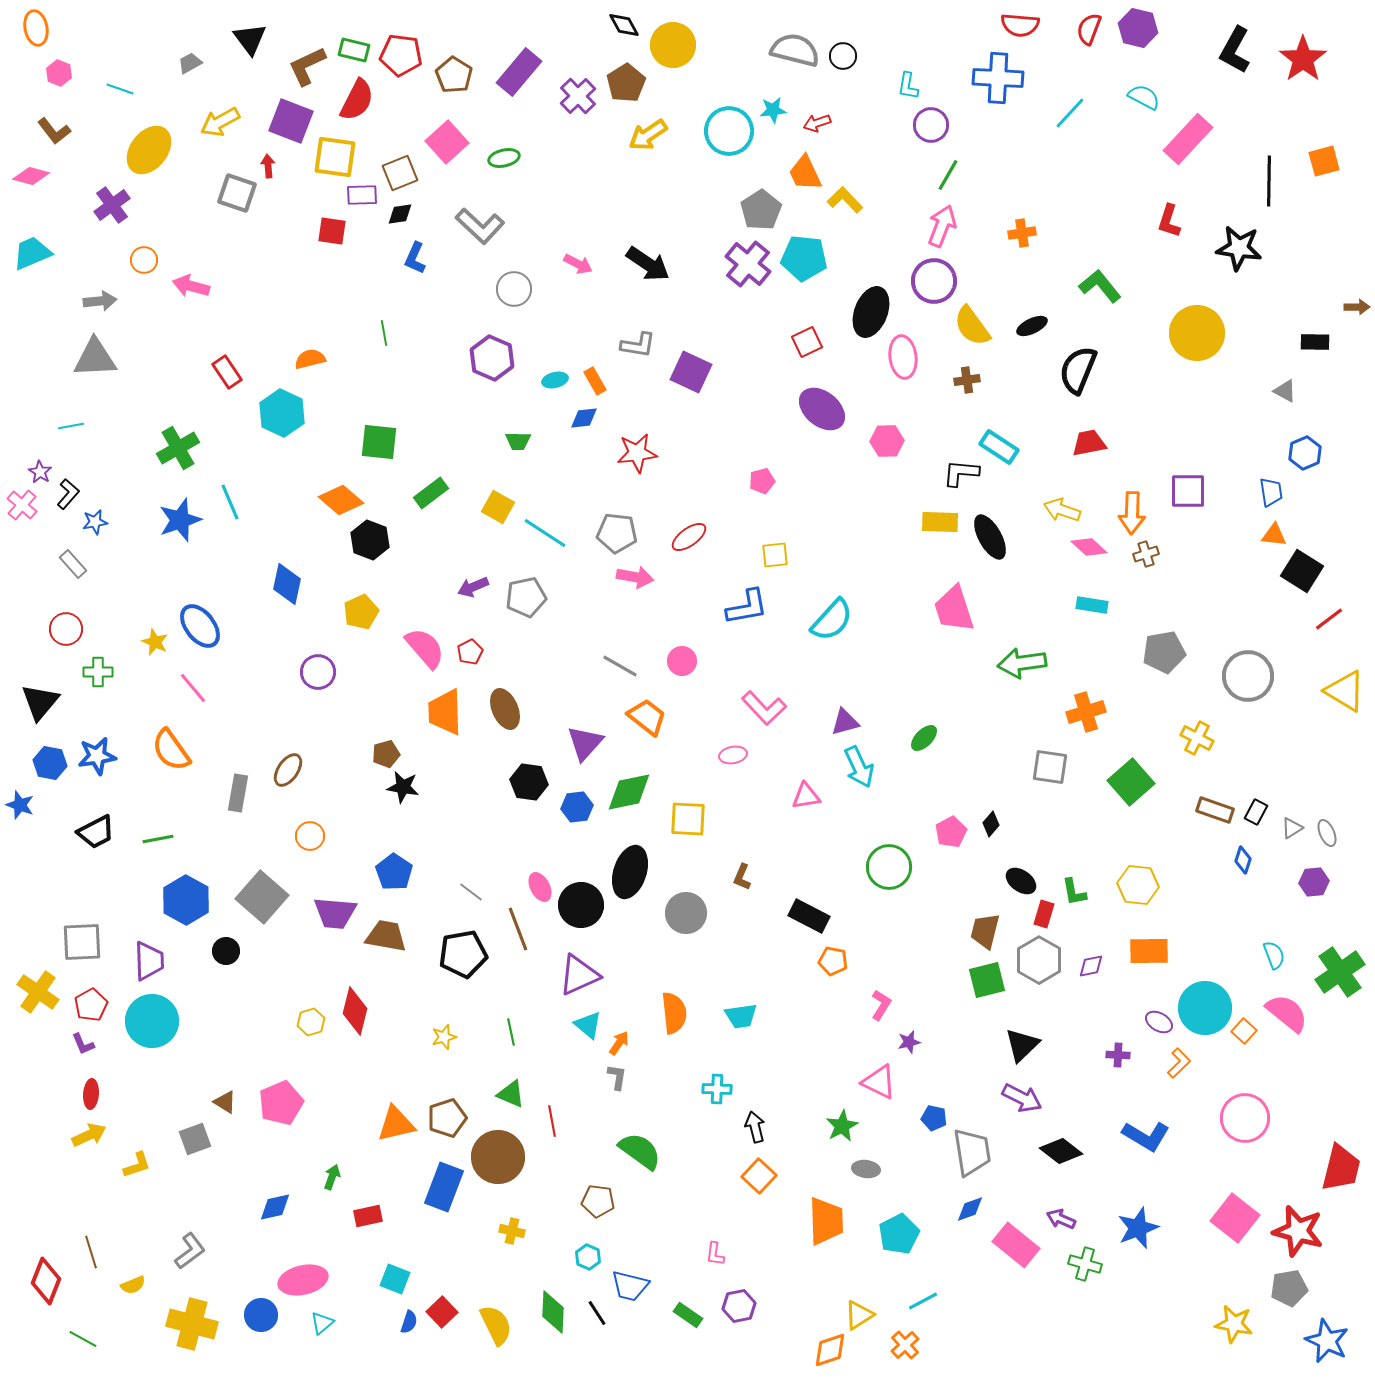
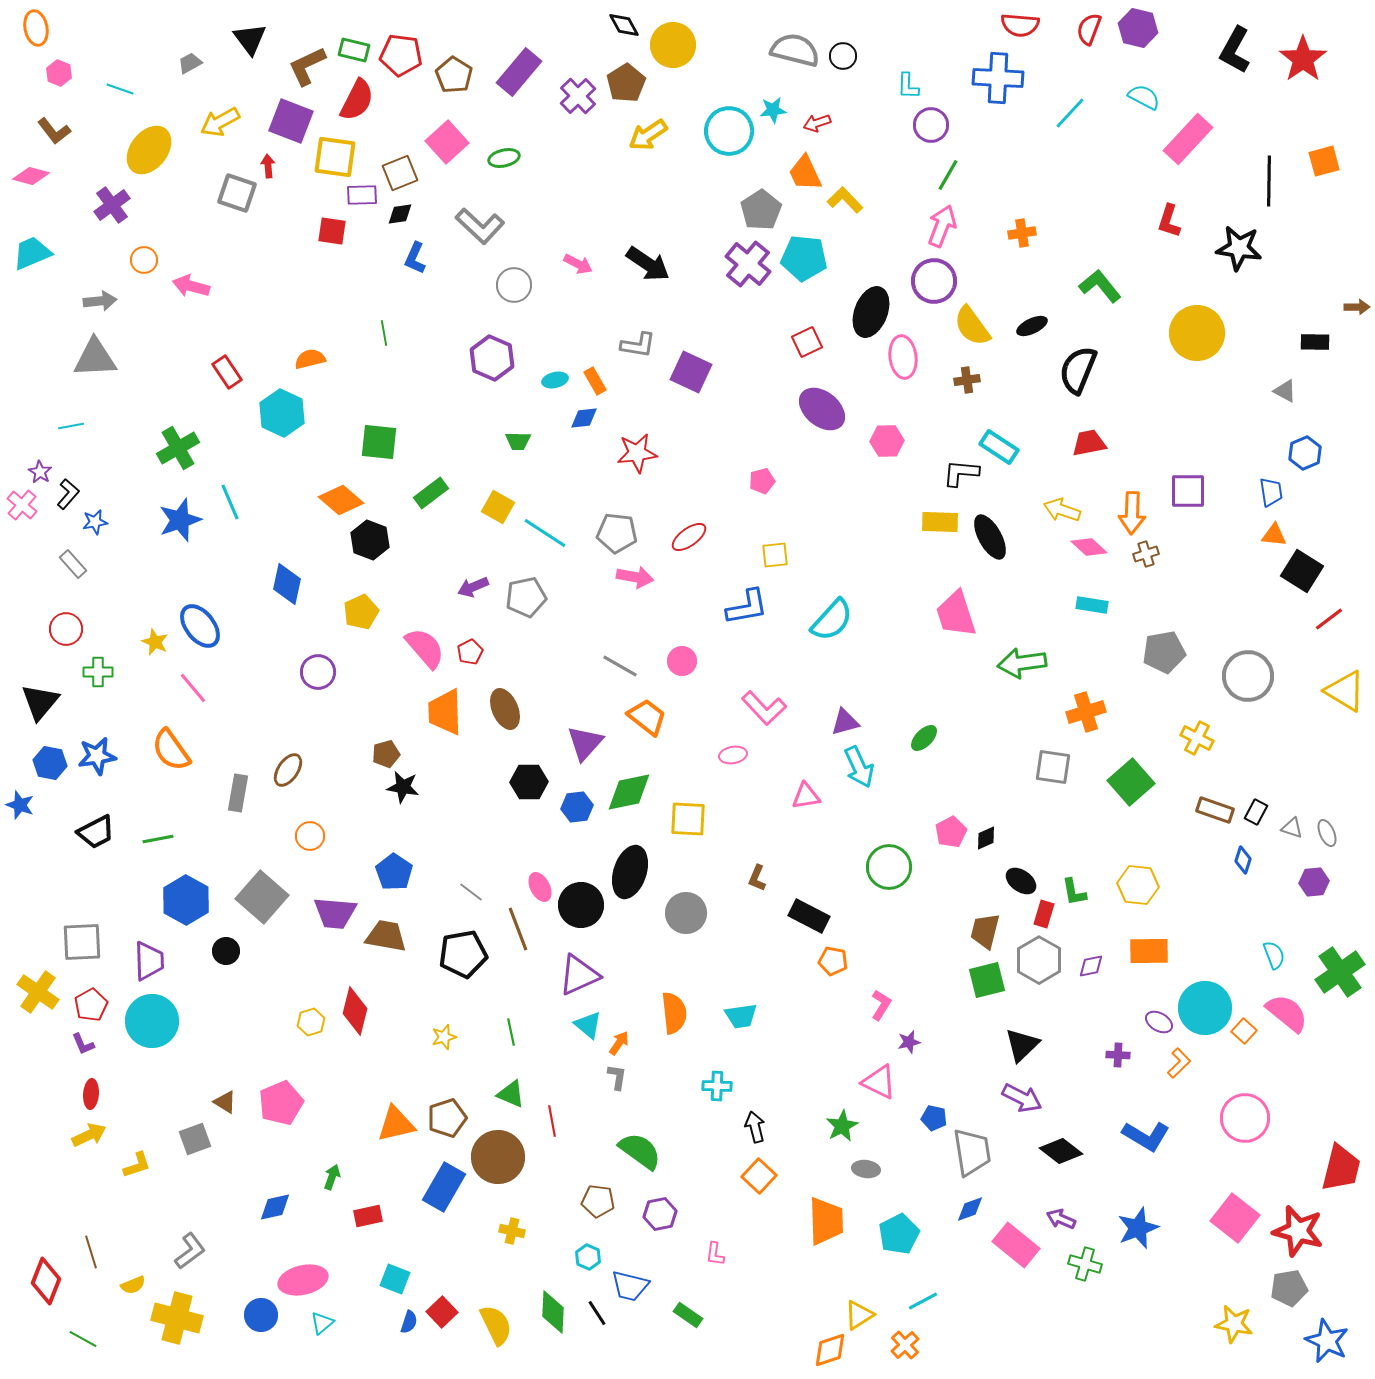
cyan L-shape at (908, 86): rotated 8 degrees counterclockwise
gray circle at (514, 289): moved 4 px up
pink trapezoid at (954, 609): moved 2 px right, 5 px down
gray square at (1050, 767): moved 3 px right
black hexagon at (529, 782): rotated 9 degrees counterclockwise
black diamond at (991, 824): moved 5 px left, 14 px down; rotated 25 degrees clockwise
gray triangle at (1292, 828): rotated 50 degrees clockwise
brown L-shape at (742, 877): moved 15 px right, 1 px down
cyan cross at (717, 1089): moved 3 px up
blue rectangle at (444, 1187): rotated 9 degrees clockwise
purple hexagon at (739, 1306): moved 79 px left, 92 px up
yellow cross at (192, 1324): moved 15 px left, 6 px up
